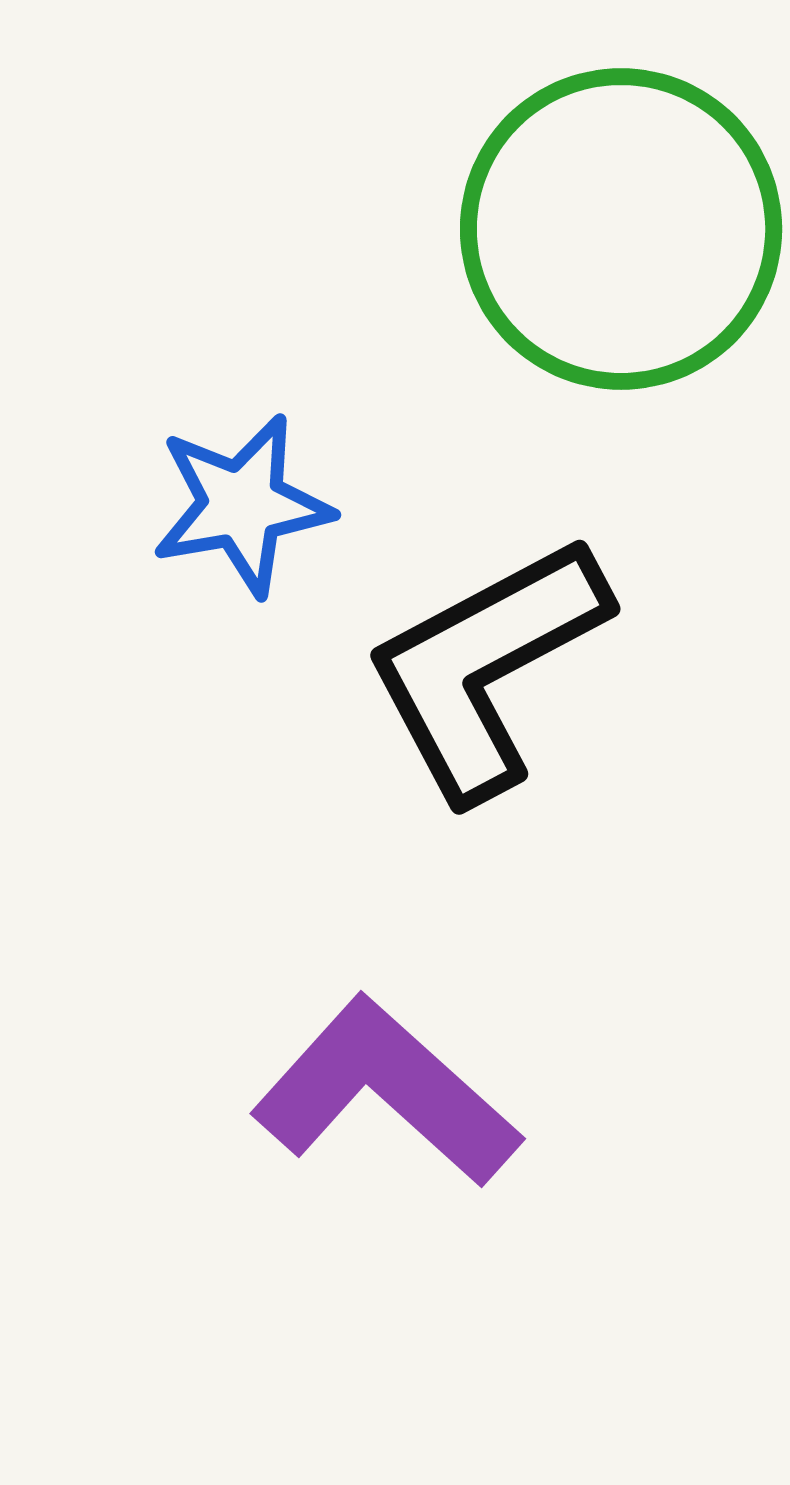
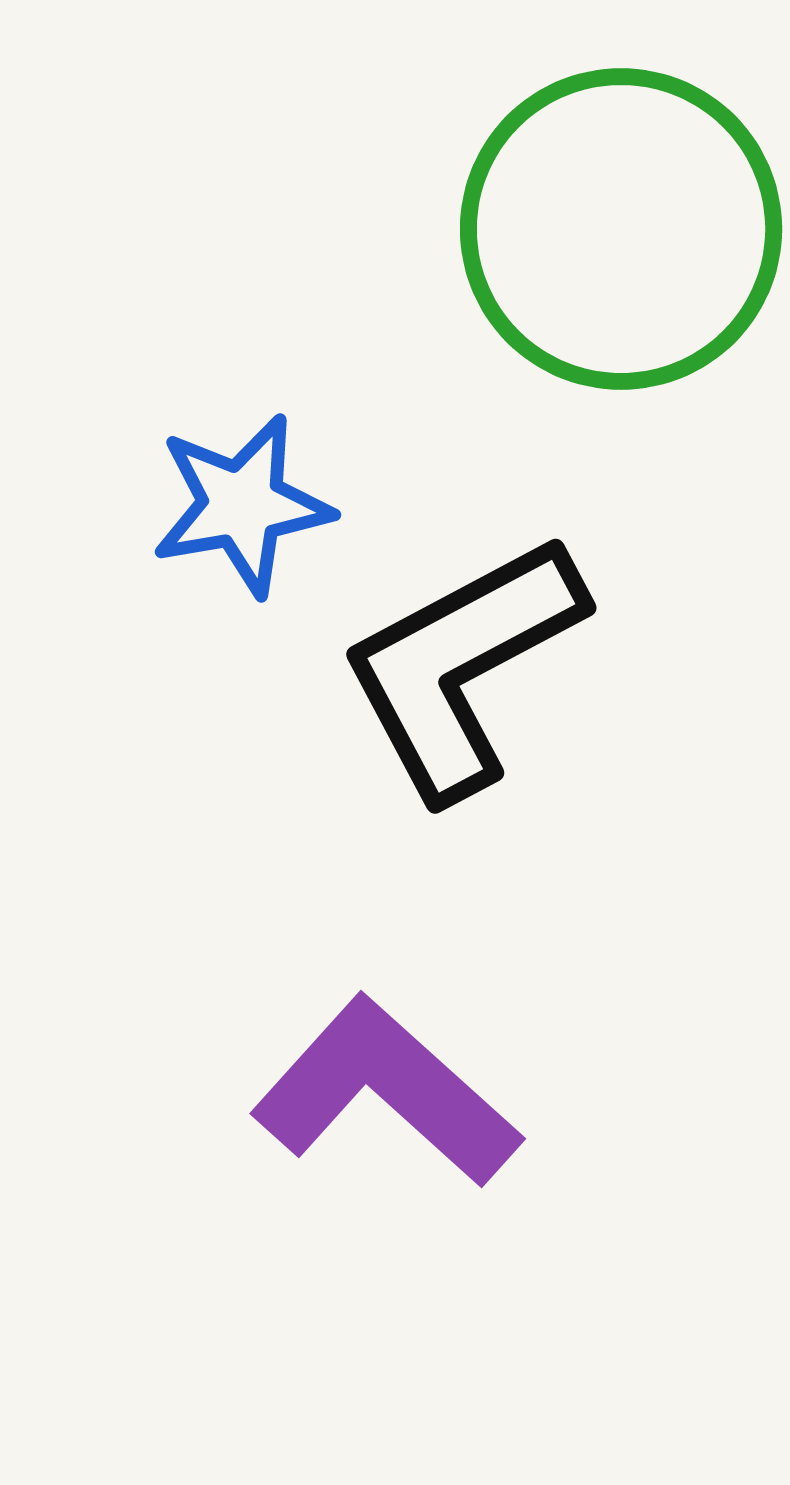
black L-shape: moved 24 px left, 1 px up
